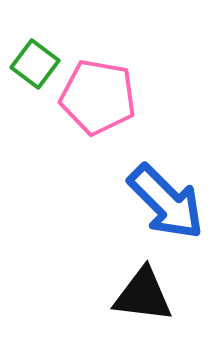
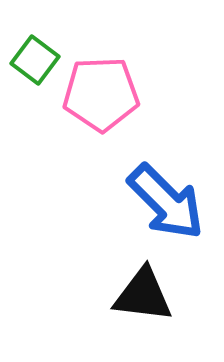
green square: moved 4 px up
pink pentagon: moved 3 px right, 3 px up; rotated 12 degrees counterclockwise
